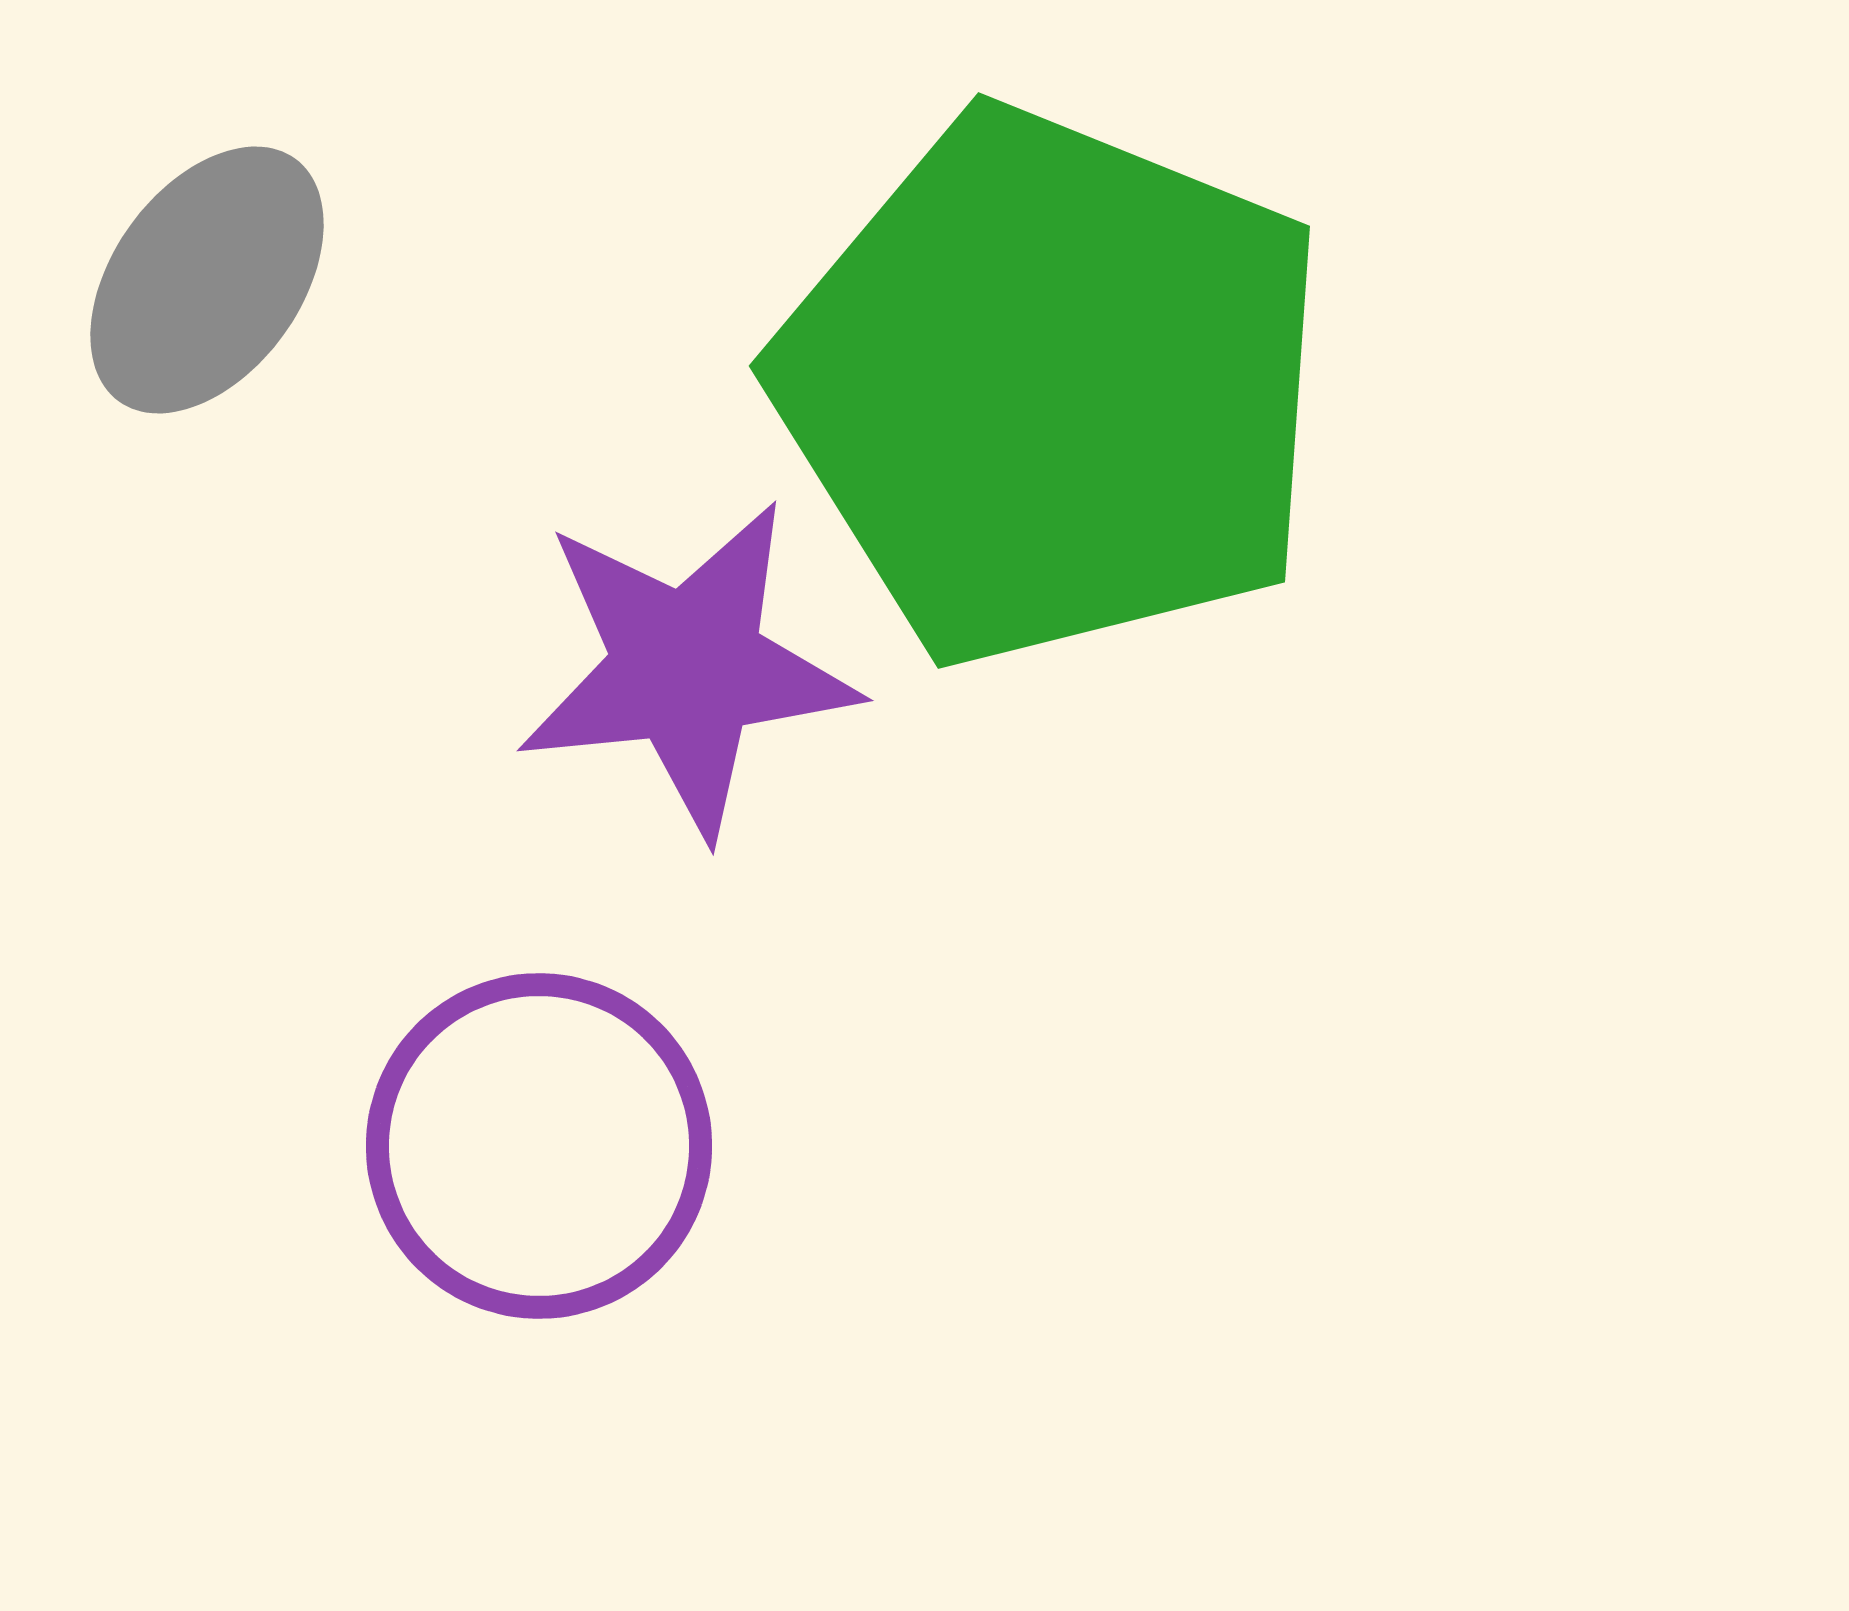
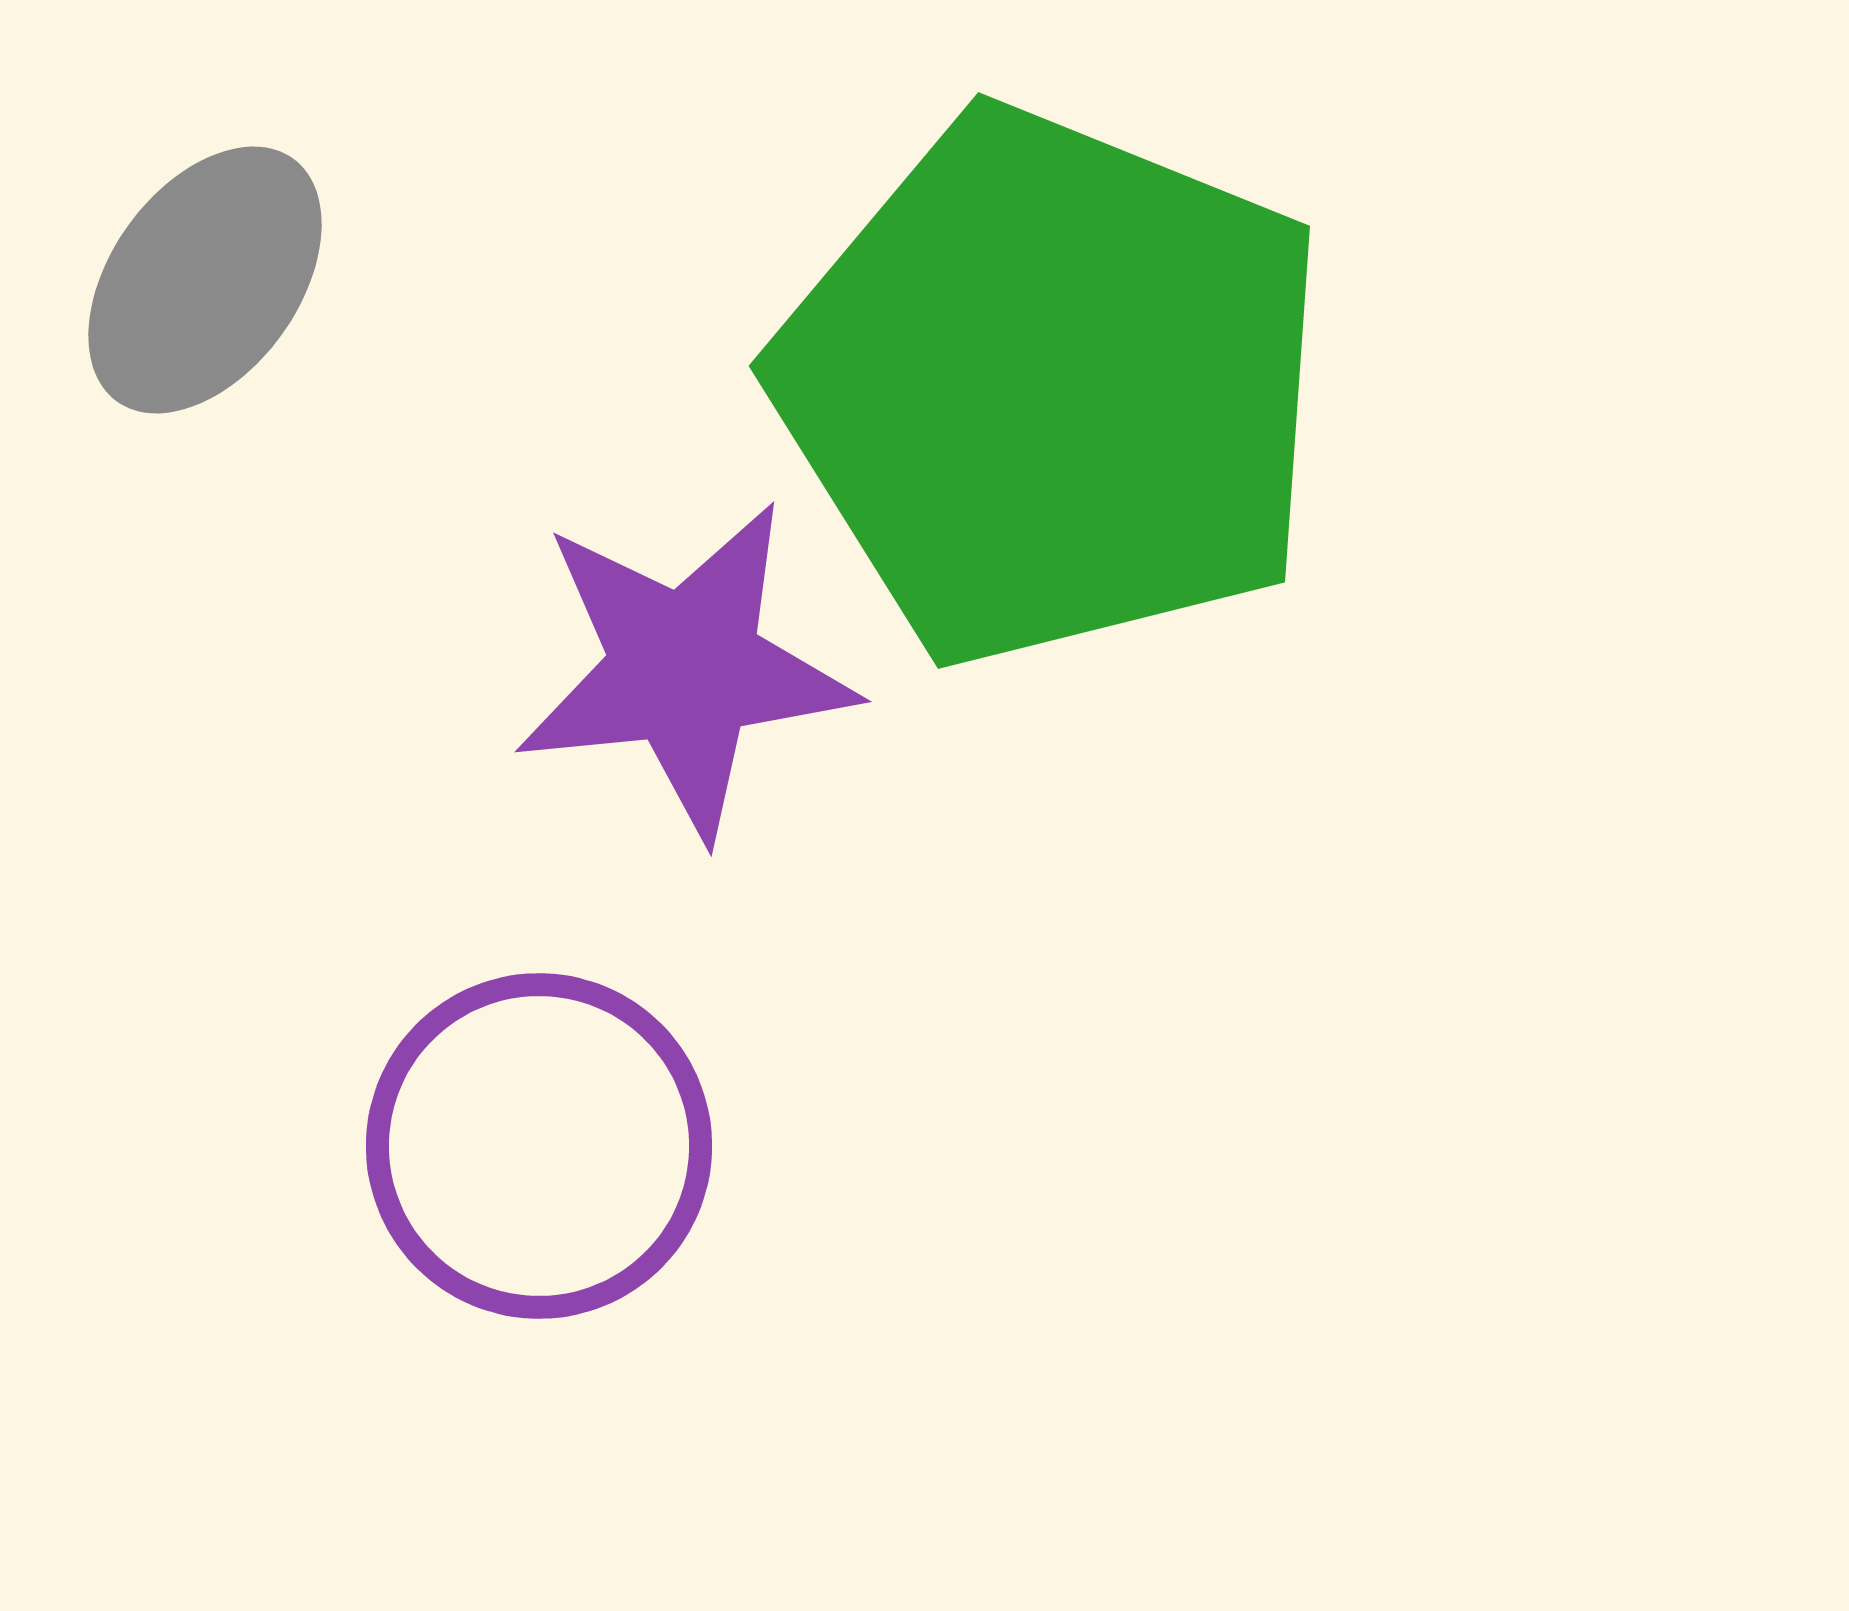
gray ellipse: moved 2 px left
purple star: moved 2 px left, 1 px down
